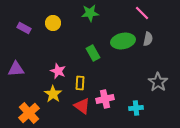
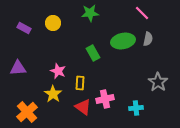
purple triangle: moved 2 px right, 1 px up
red triangle: moved 1 px right, 1 px down
orange cross: moved 2 px left, 1 px up
